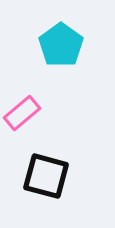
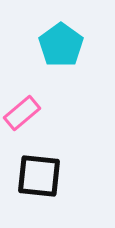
black square: moved 7 px left; rotated 9 degrees counterclockwise
